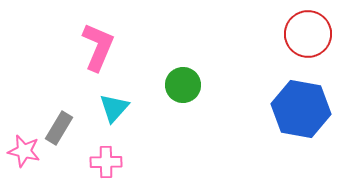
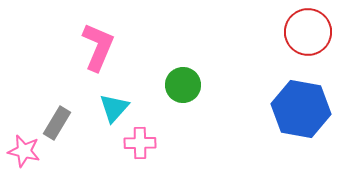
red circle: moved 2 px up
gray rectangle: moved 2 px left, 5 px up
pink cross: moved 34 px right, 19 px up
